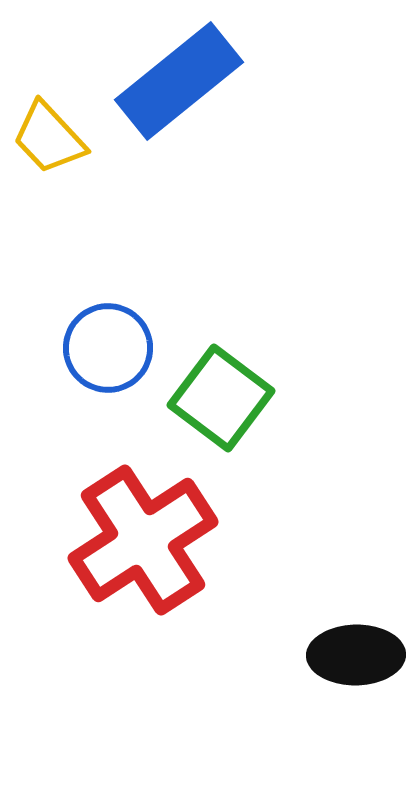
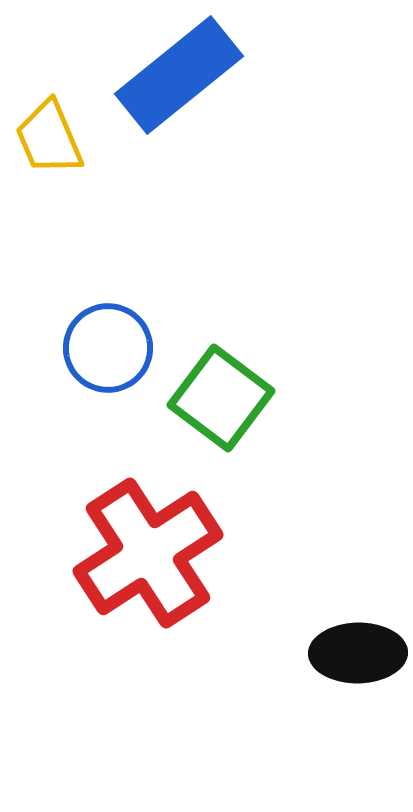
blue rectangle: moved 6 px up
yellow trapezoid: rotated 20 degrees clockwise
red cross: moved 5 px right, 13 px down
black ellipse: moved 2 px right, 2 px up
